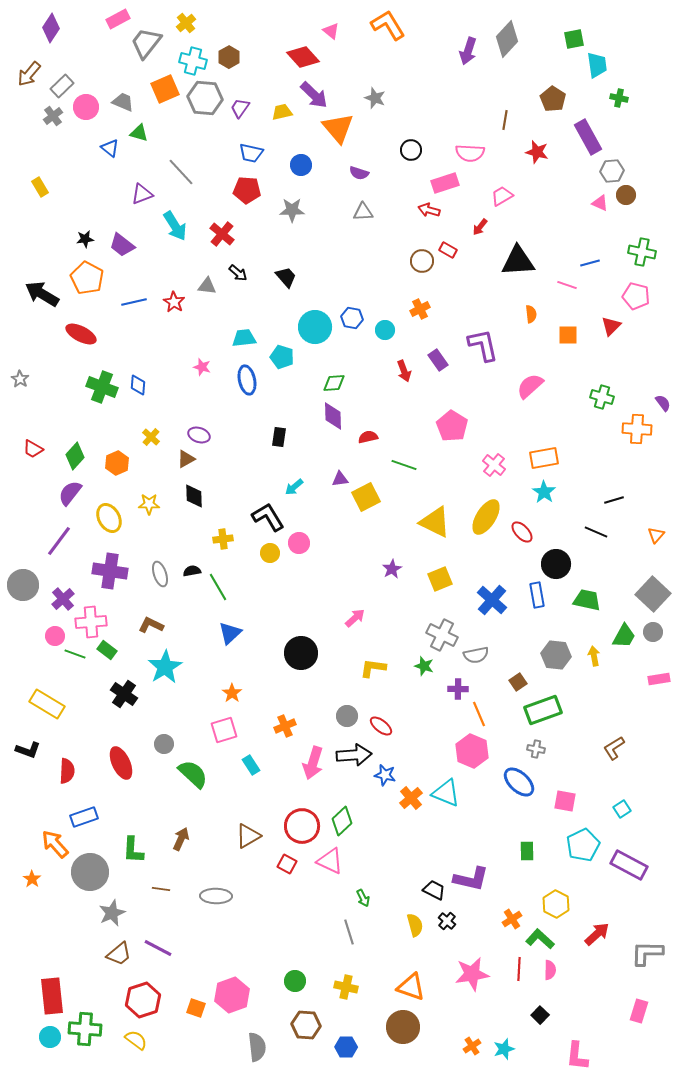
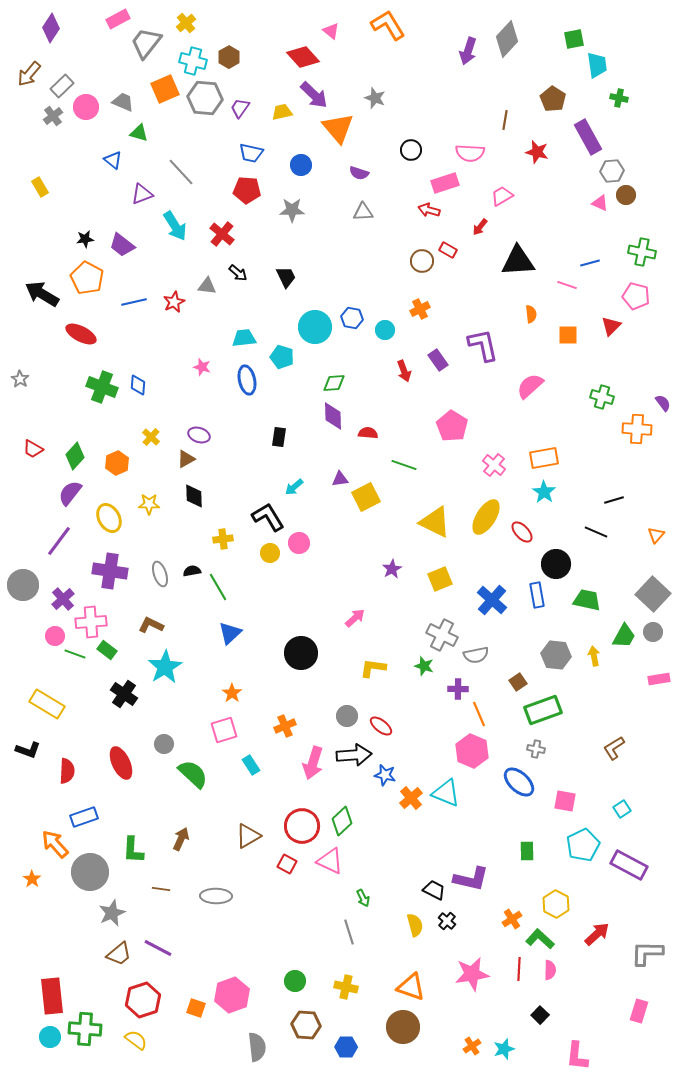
blue triangle at (110, 148): moved 3 px right, 12 px down
black trapezoid at (286, 277): rotated 15 degrees clockwise
red star at (174, 302): rotated 15 degrees clockwise
red semicircle at (368, 437): moved 4 px up; rotated 18 degrees clockwise
